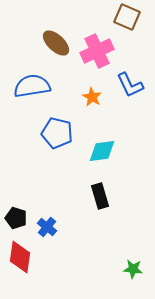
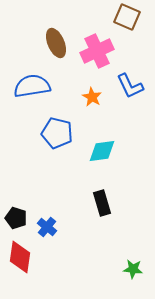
brown ellipse: rotated 24 degrees clockwise
blue L-shape: moved 1 px down
black rectangle: moved 2 px right, 7 px down
